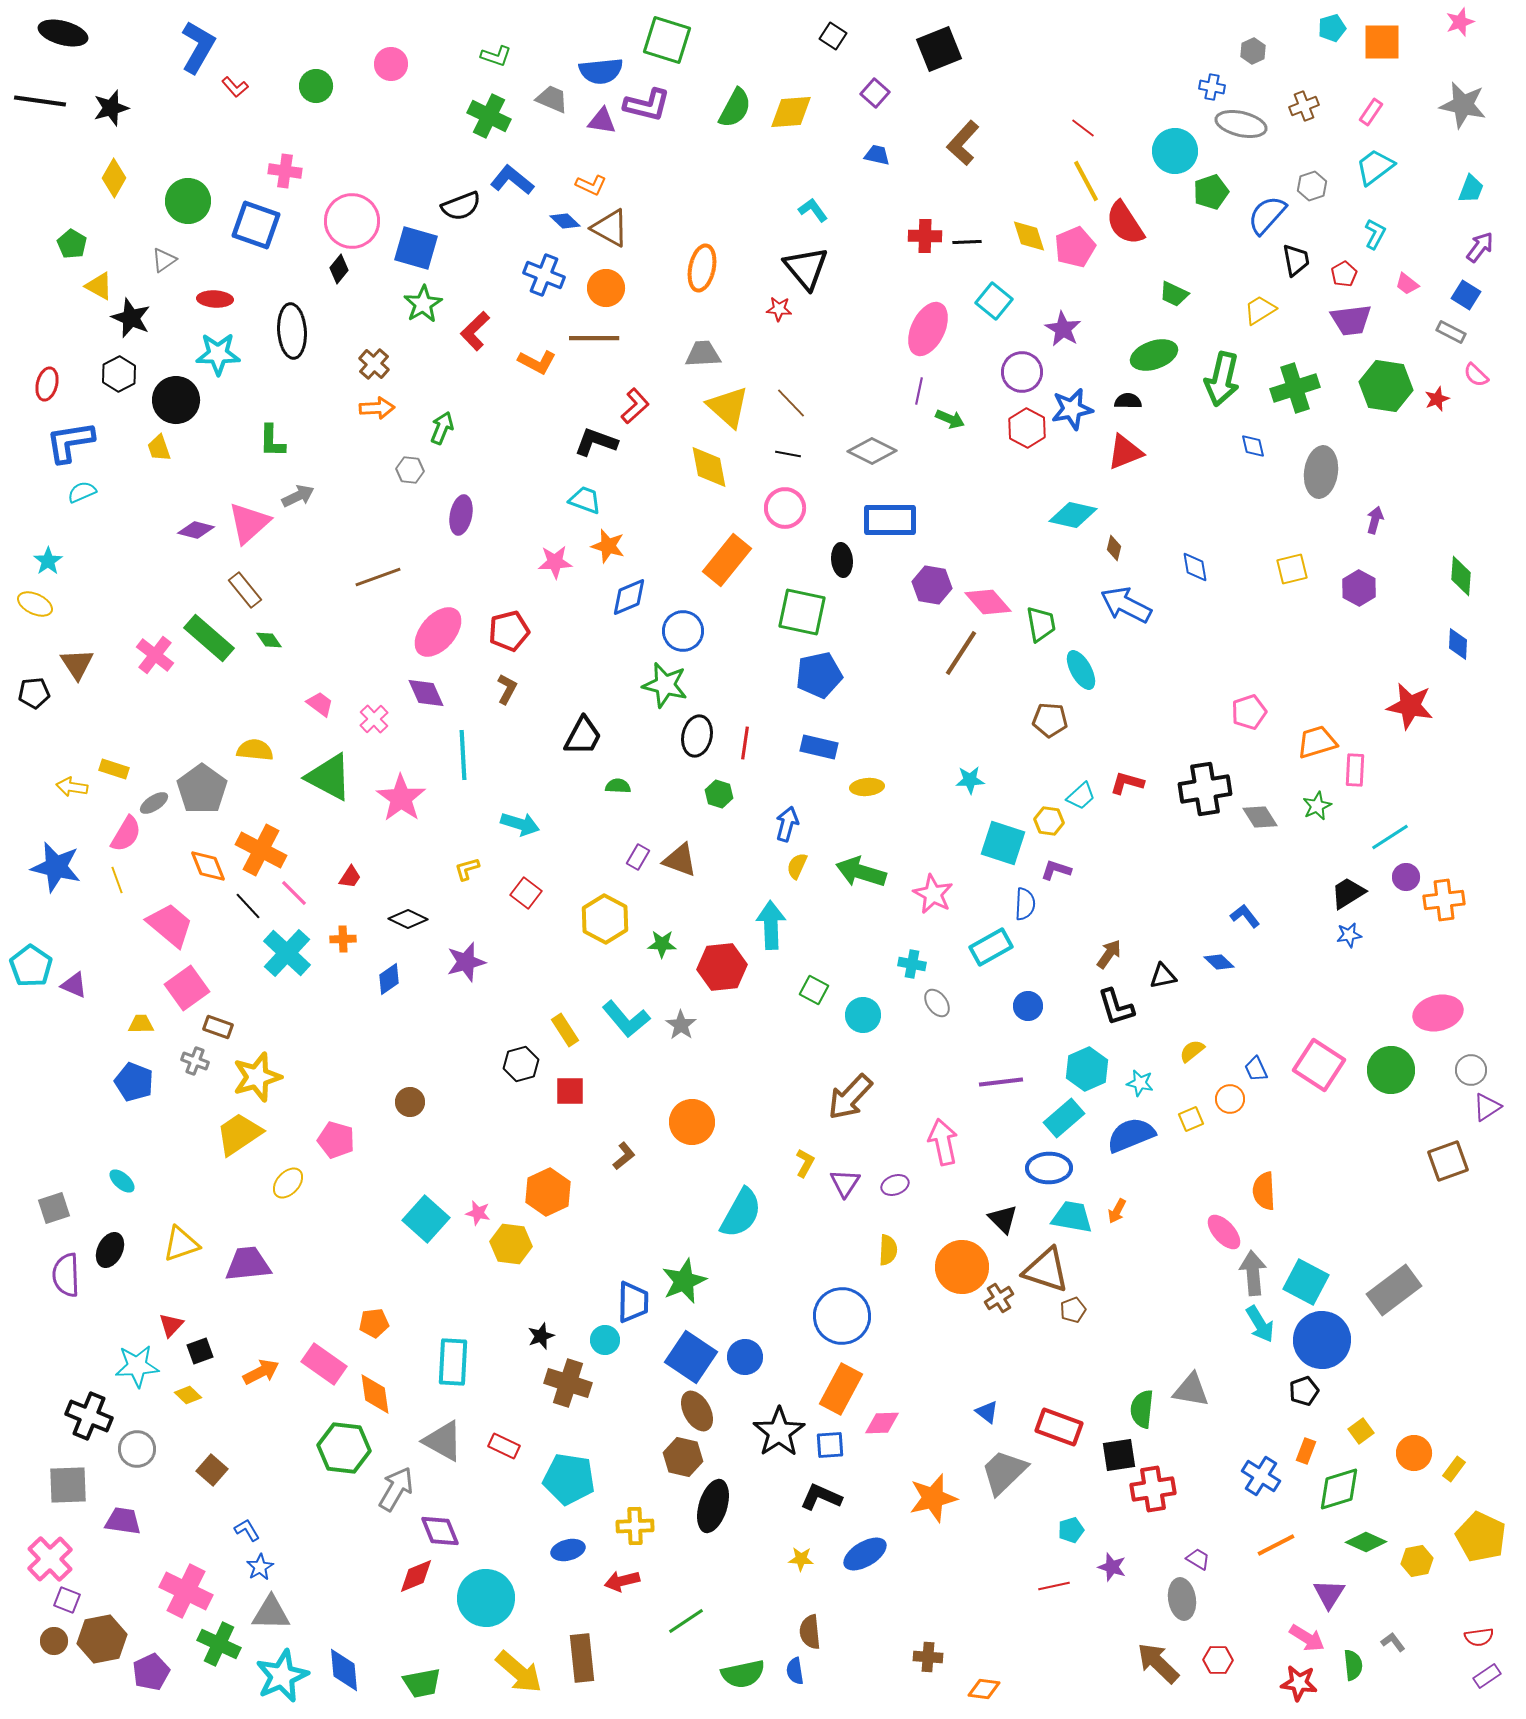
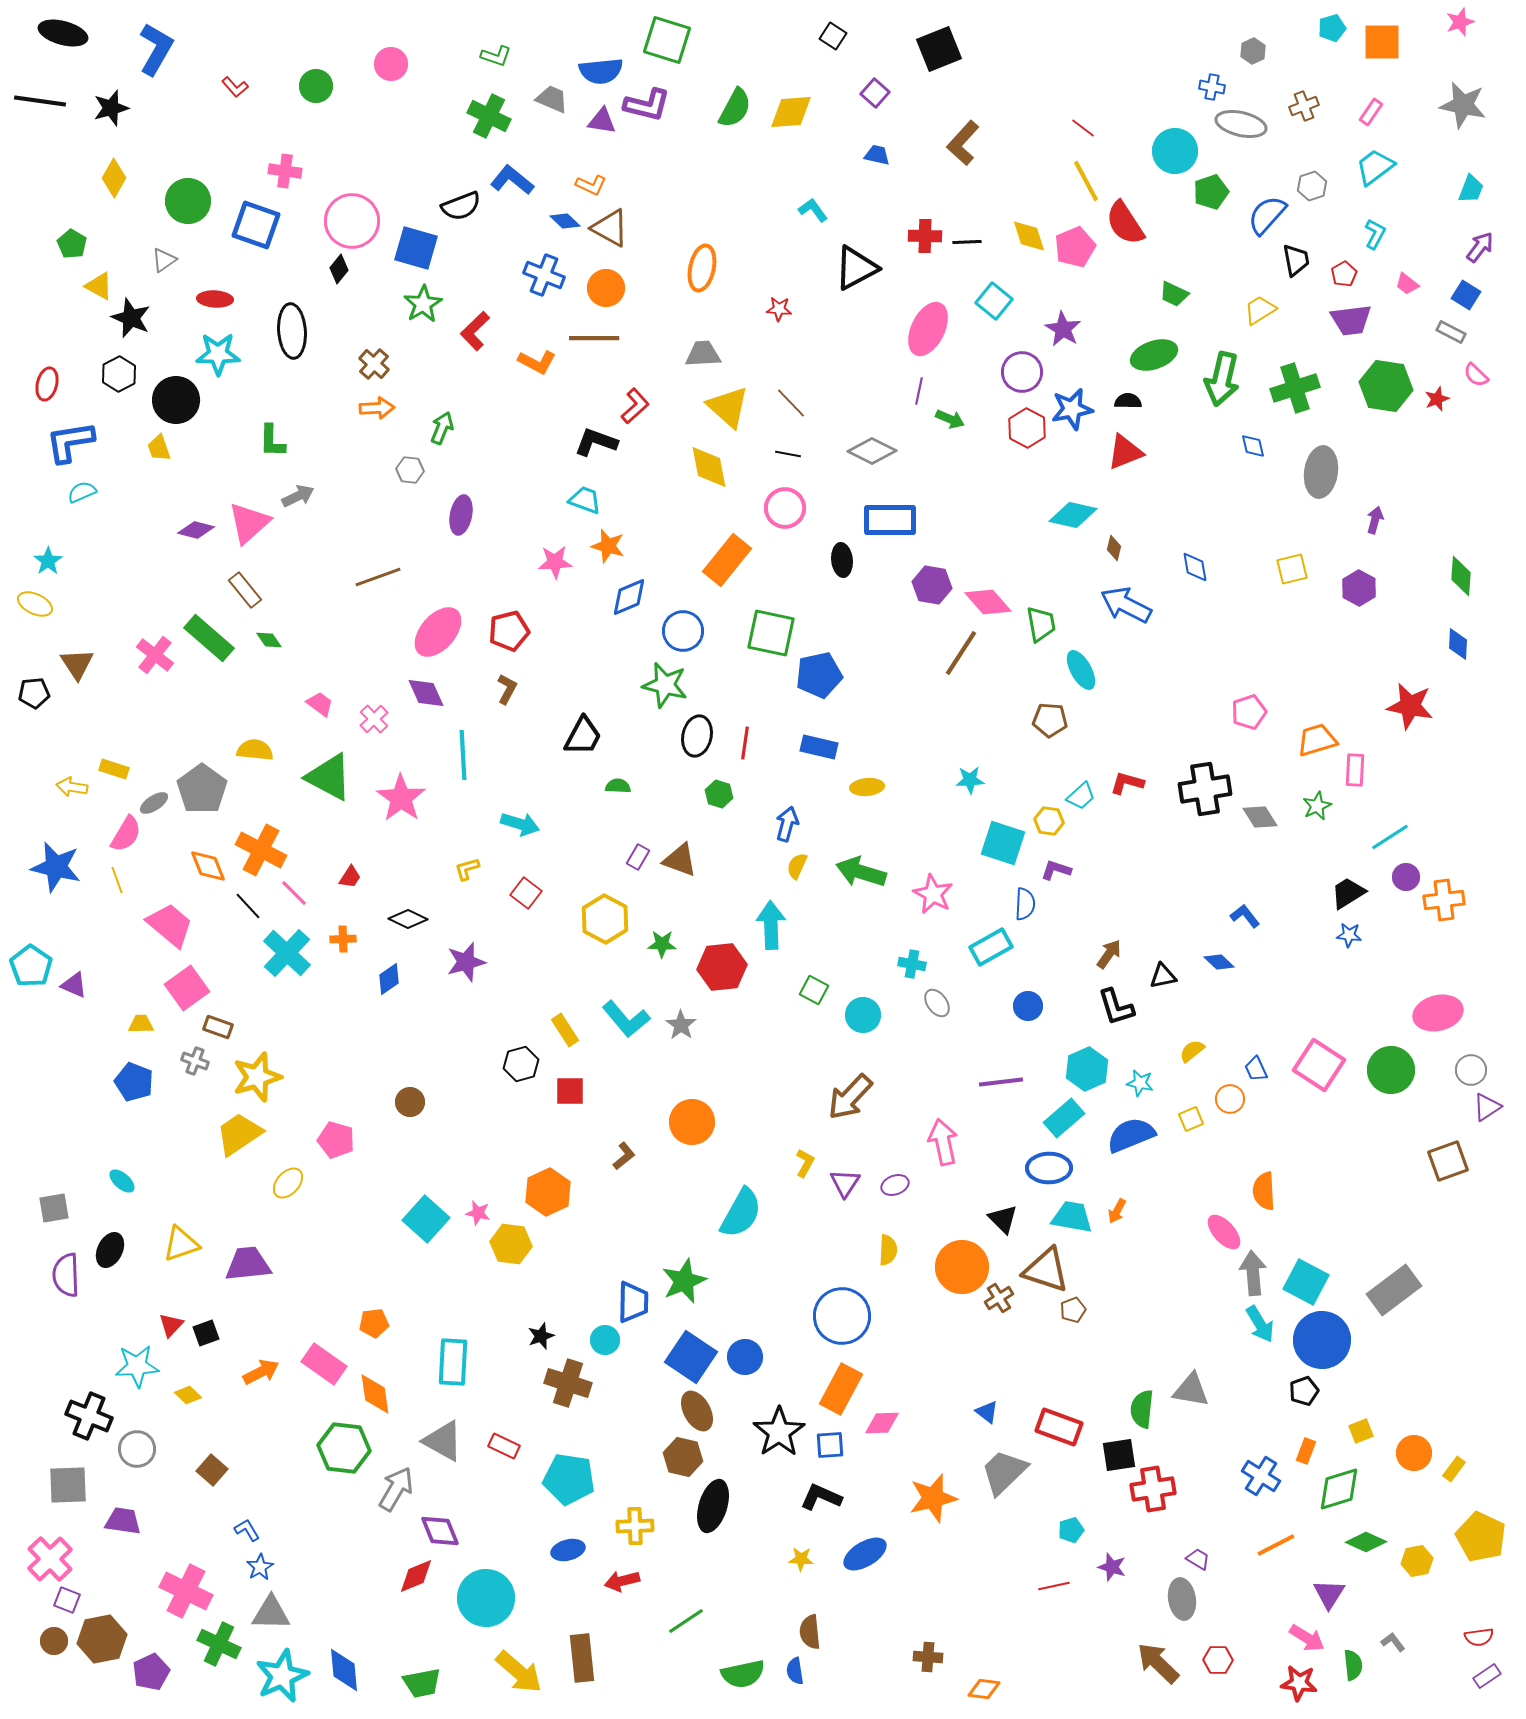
blue L-shape at (198, 47): moved 42 px left, 2 px down
black triangle at (806, 268): moved 50 px right; rotated 42 degrees clockwise
green square at (802, 612): moved 31 px left, 21 px down
orange trapezoid at (1317, 742): moved 2 px up
blue star at (1349, 935): rotated 15 degrees clockwise
gray square at (54, 1208): rotated 8 degrees clockwise
black square at (200, 1351): moved 6 px right, 18 px up
yellow square at (1361, 1431): rotated 15 degrees clockwise
